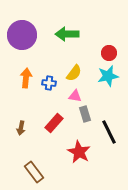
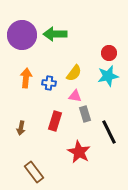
green arrow: moved 12 px left
red rectangle: moved 1 px right, 2 px up; rotated 24 degrees counterclockwise
